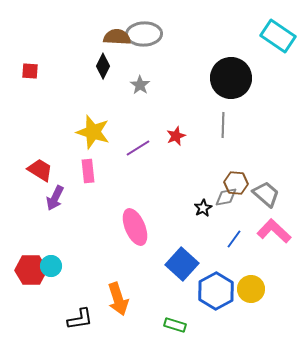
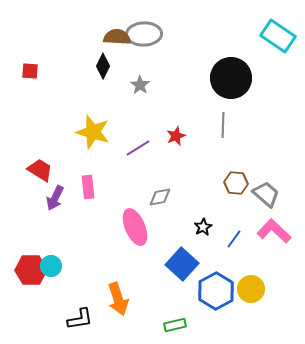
pink rectangle: moved 16 px down
gray diamond: moved 66 px left
black star: moved 19 px down
green rectangle: rotated 30 degrees counterclockwise
